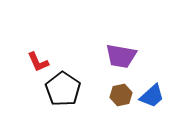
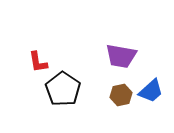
red L-shape: rotated 15 degrees clockwise
blue trapezoid: moved 1 px left, 5 px up
